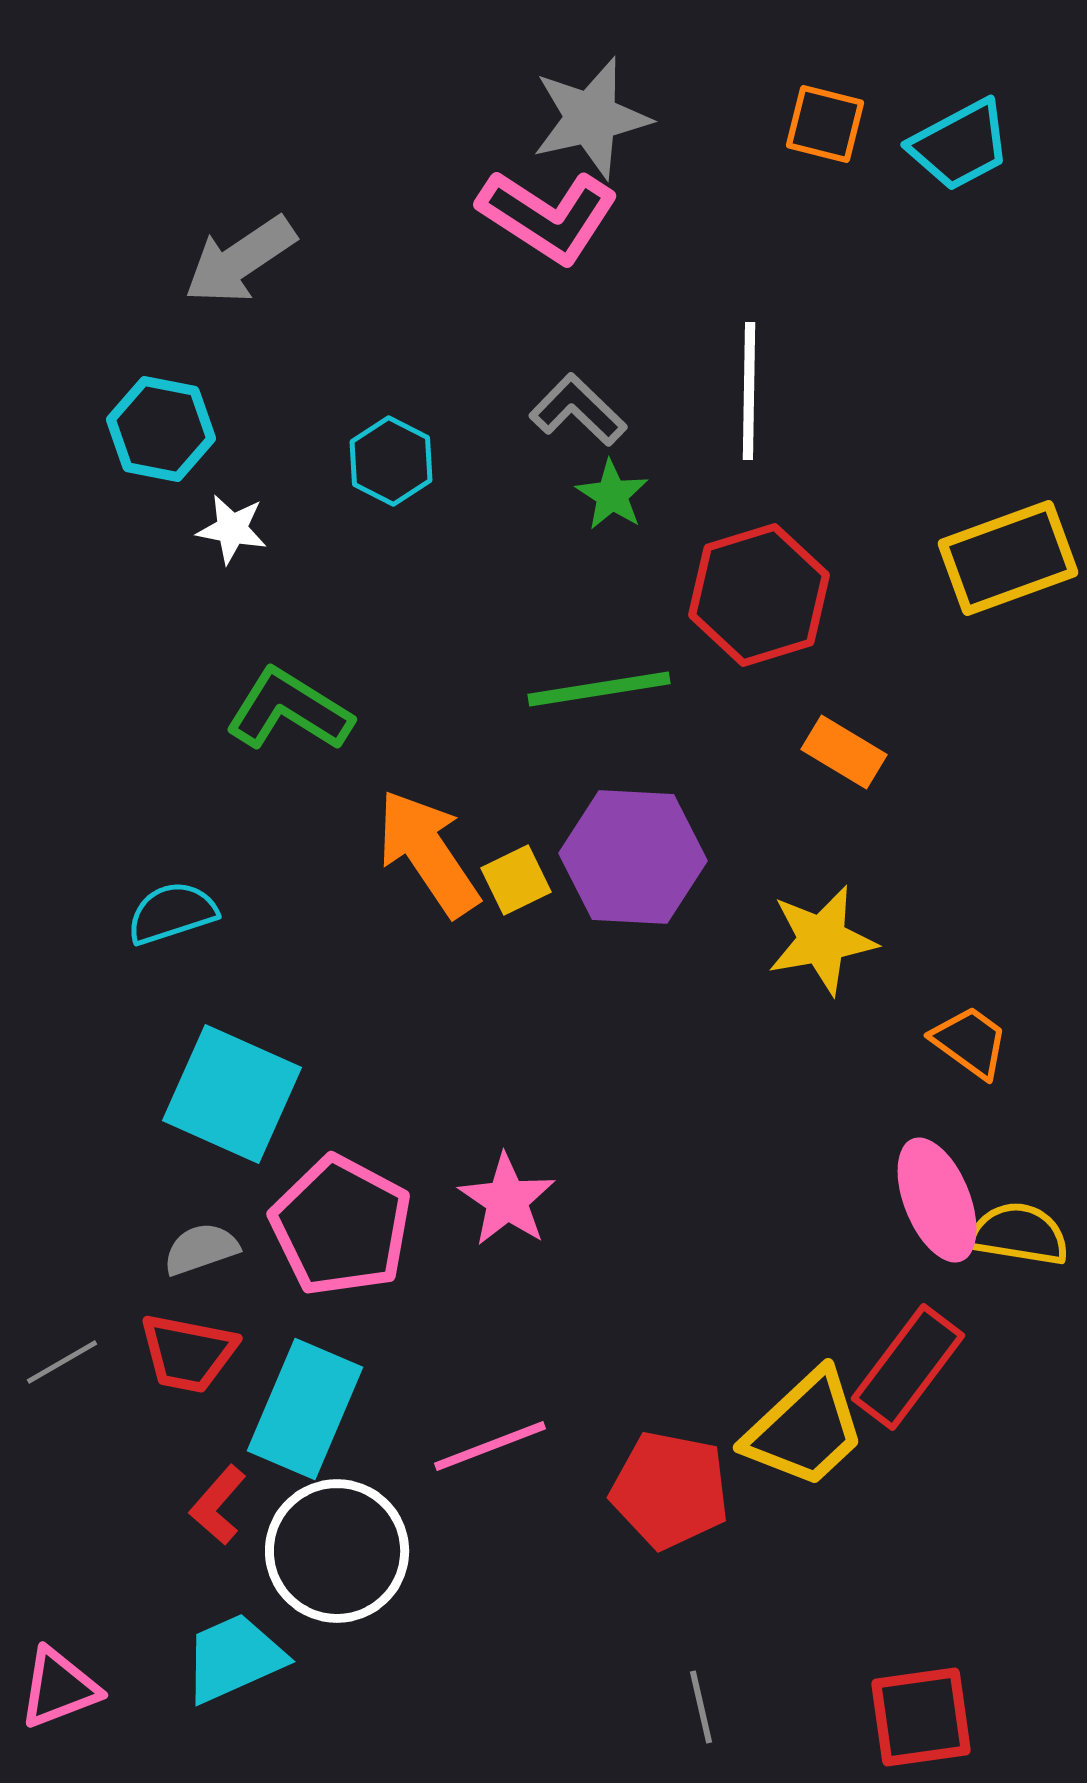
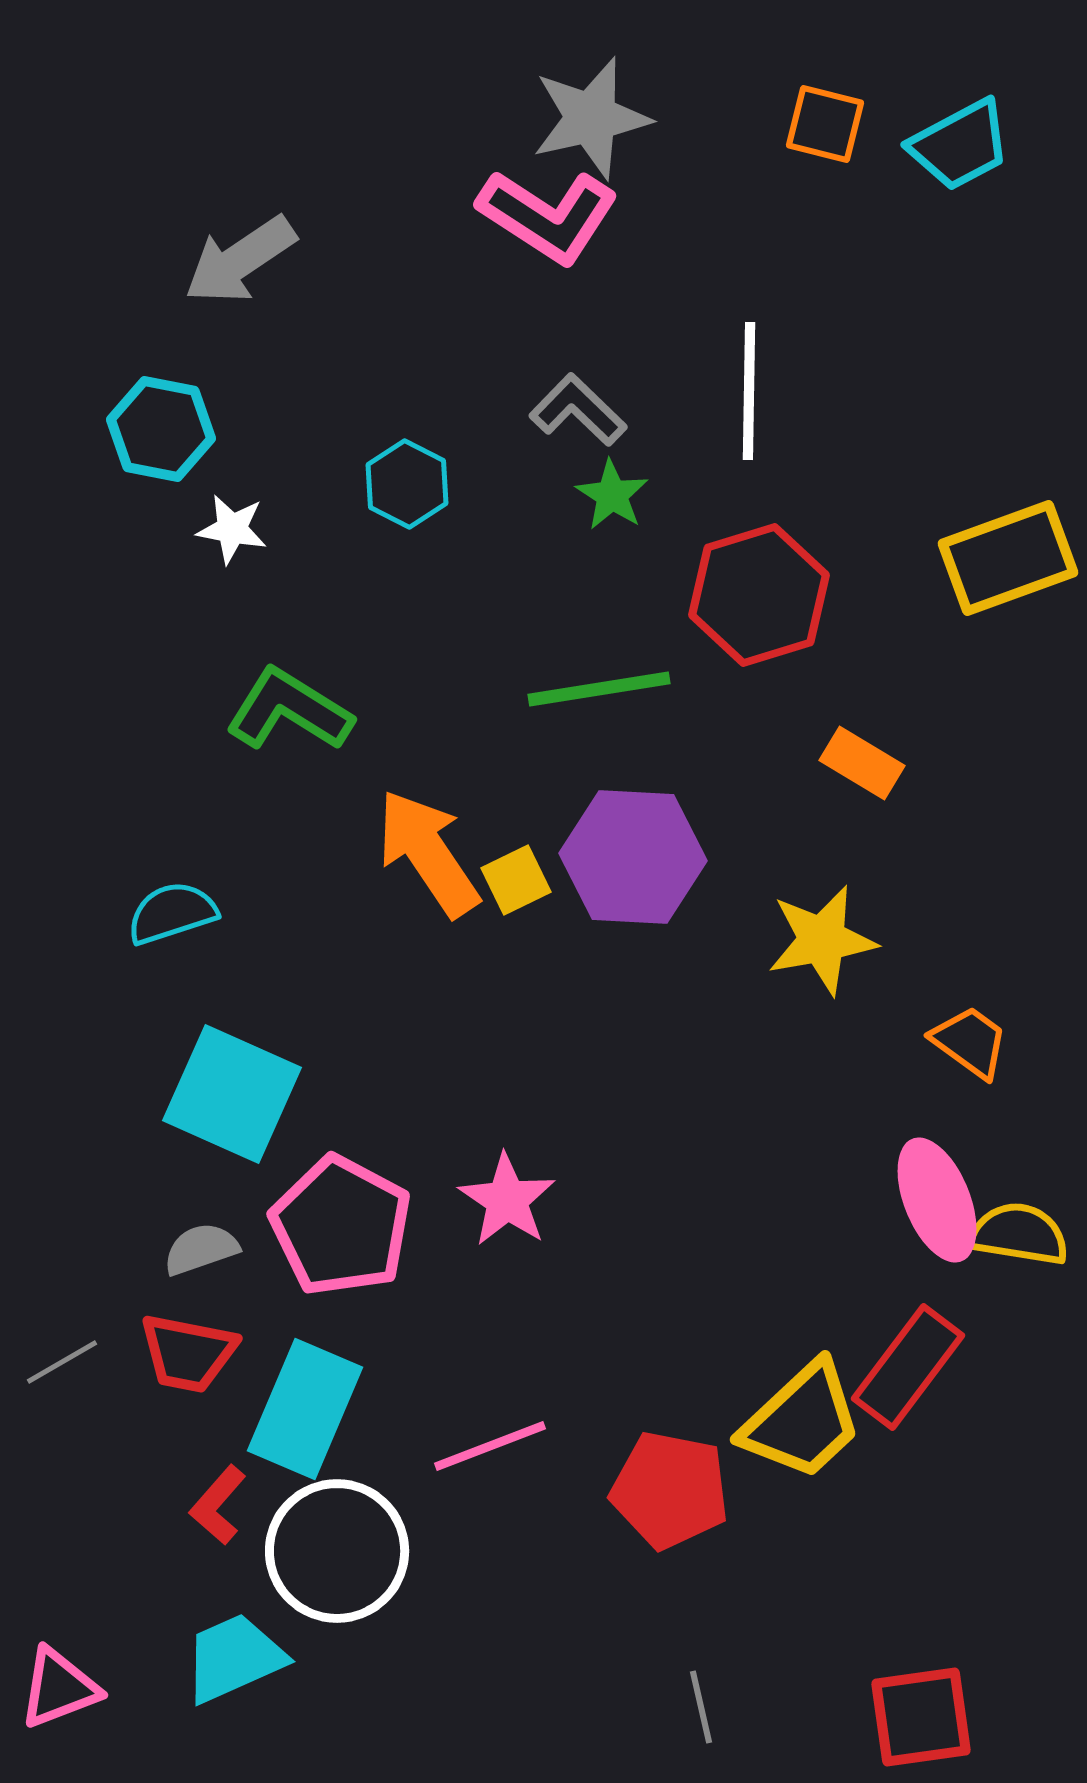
cyan hexagon at (391, 461): moved 16 px right, 23 px down
orange rectangle at (844, 752): moved 18 px right, 11 px down
yellow trapezoid at (805, 1429): moved 3 px left, 8 px up
